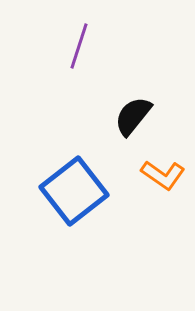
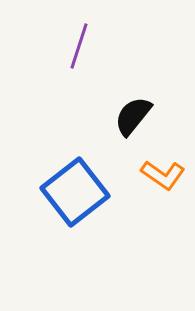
blue square: moved 1 px right, 1 px down
